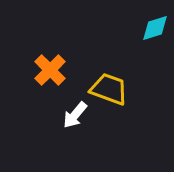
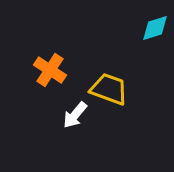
orange cross: rotated 12 degrees counterclockwise
